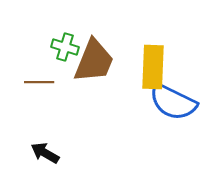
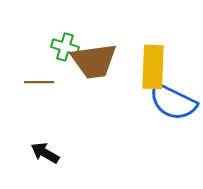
brown trapezoid: rotated 60 degrees clockwise
